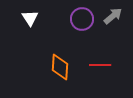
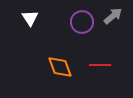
purple circle: moved 3 px down
orange diamond: rotated 24 degrees counterclockwise
